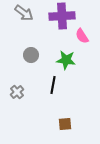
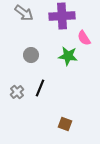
pink semicircle: moved 2 px right, 2 px down
green star: moved 2 px right, 4 px up
black line: moved 13 px left, 3 px down; rotated 12 degrees clockwise
brown square: rotated 24 degrees clockwise
